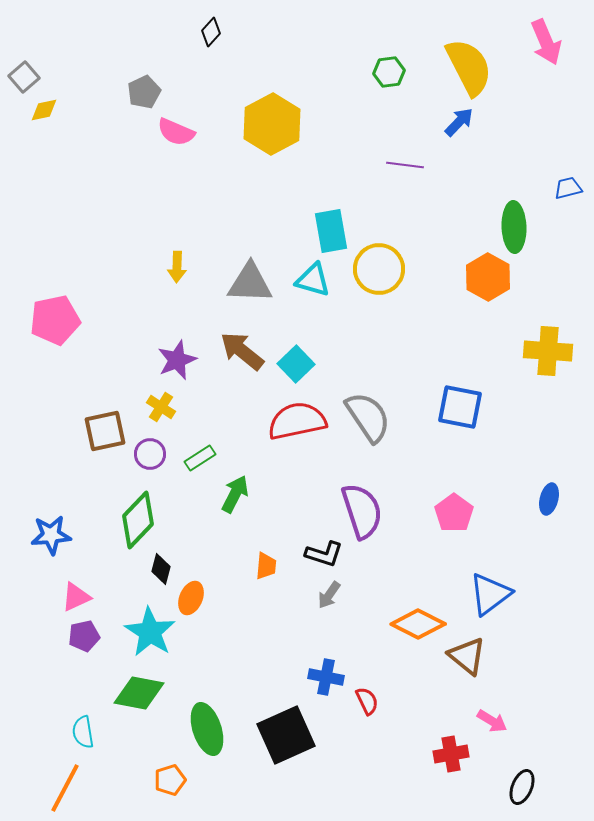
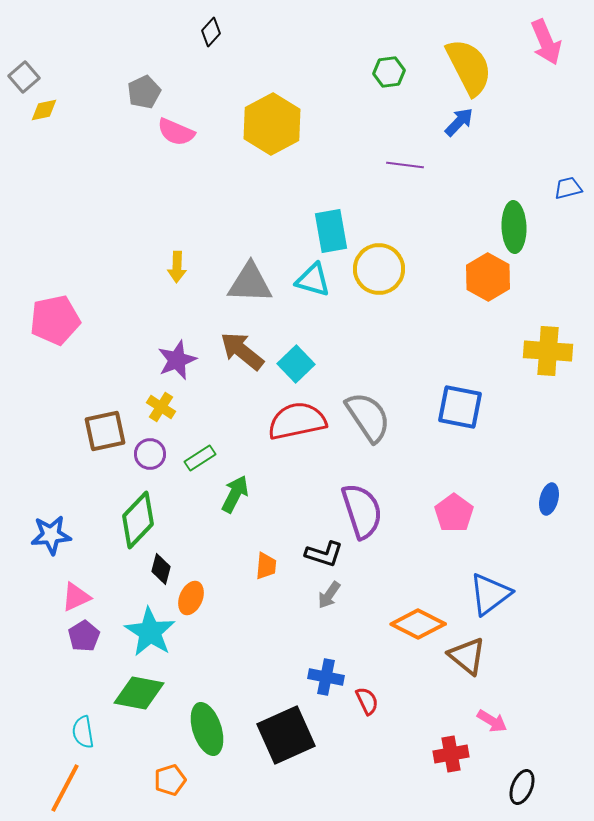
purple pentagon at (84, 636): rotated 20 degrees counterclockwise
